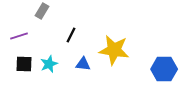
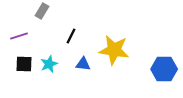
black line: moved 1 px down
